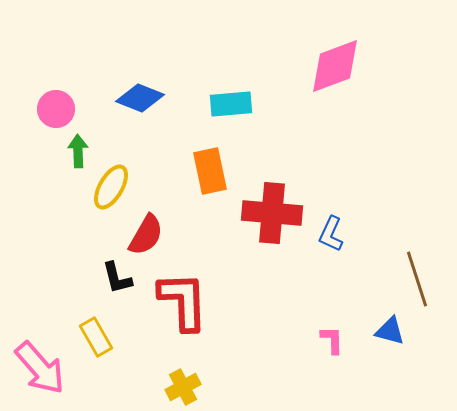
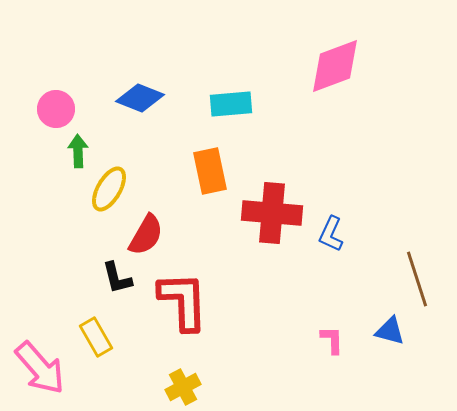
yellow ellipse: moved 2 px left, 2 px down
